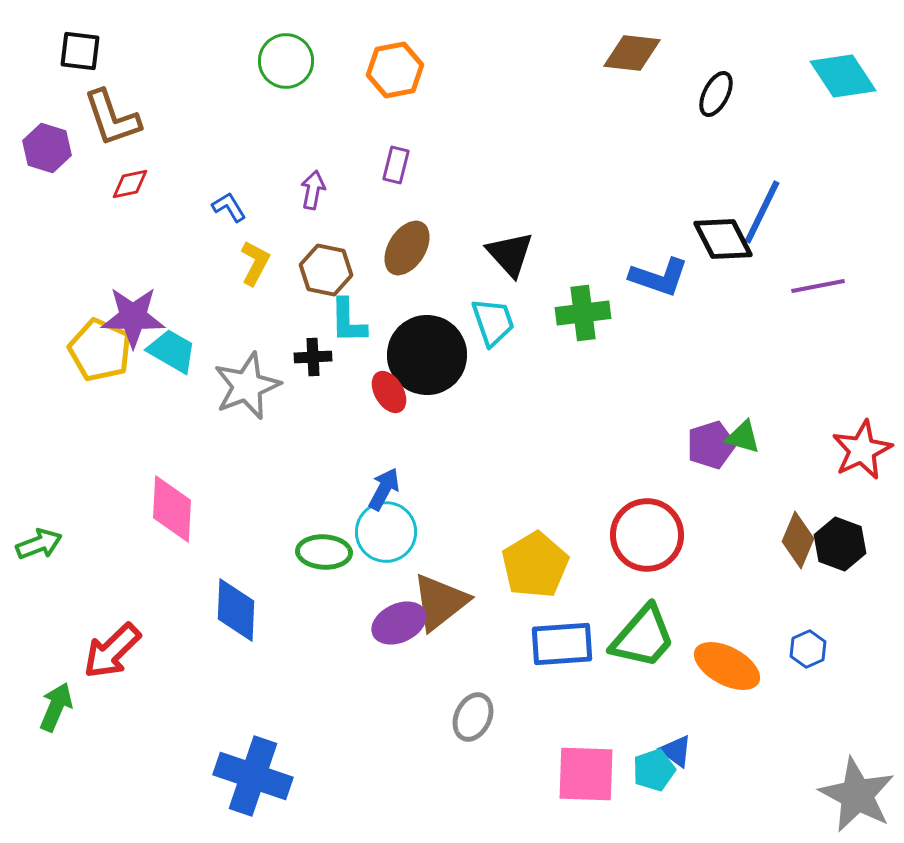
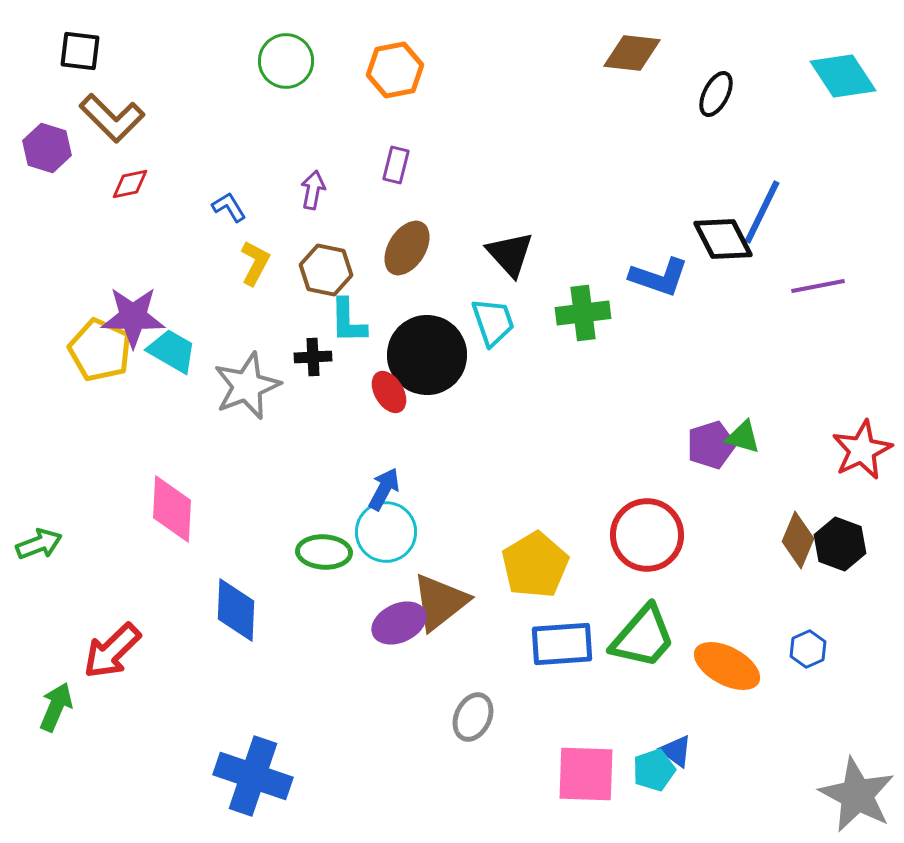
brown L-shape at (112, 118): rotated 26 degrees counterclockwise
